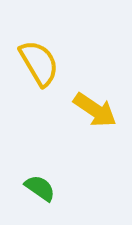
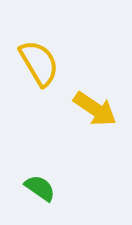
yellow arrow: moved 1 px up
